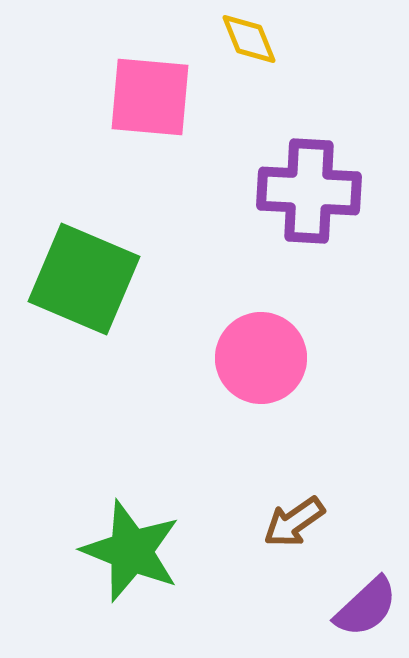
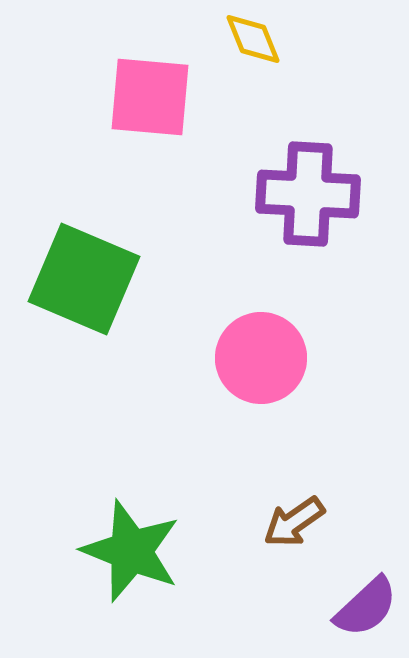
yellow diamond: moved 4 px right
purple cross: moved 1 px left, 3 px down
